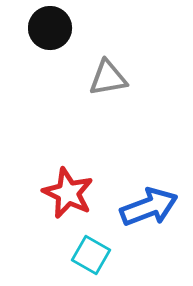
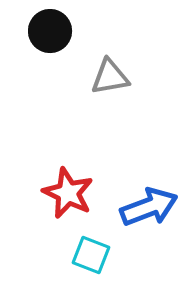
black circle: moved 3 px down
gray triangle: moved 2 px right, 1 px up
cyan square: rotated 9 degrees counterclockwise
